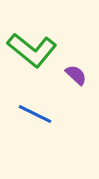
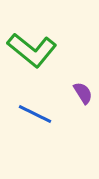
purple semicircle: moved 7 px right, 18 px down; rotated 15 degrees clockwise
